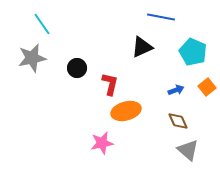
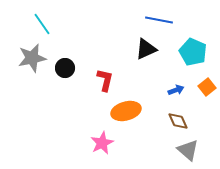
blue line: moved 2 px left, 3 px down
black triangle: moved 4 px right, 2 px down
black circle: moved 12 px left
red L-shape: moved 5 px left, 4 px up
pink star: rotated 15 degrees counterclockwise
